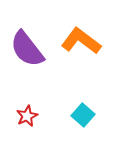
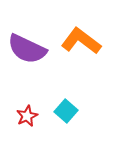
purple semicircle: rotated 27 degrees counterclockwise
cyan square: moved 17 px left, 4 px up
